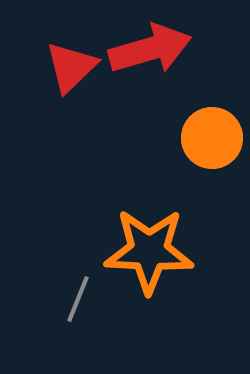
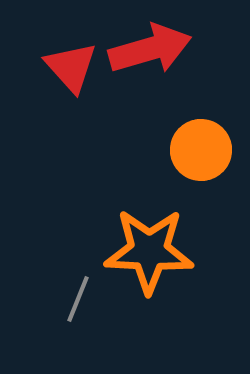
red triangle: rotated 28 degrees counterclockwise
orange circle: moved 11 px left, 12 px down
